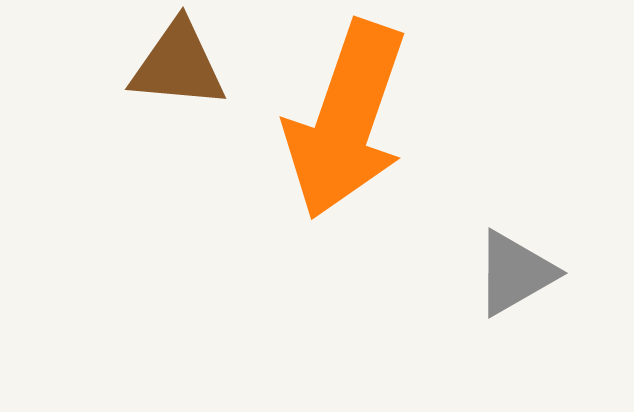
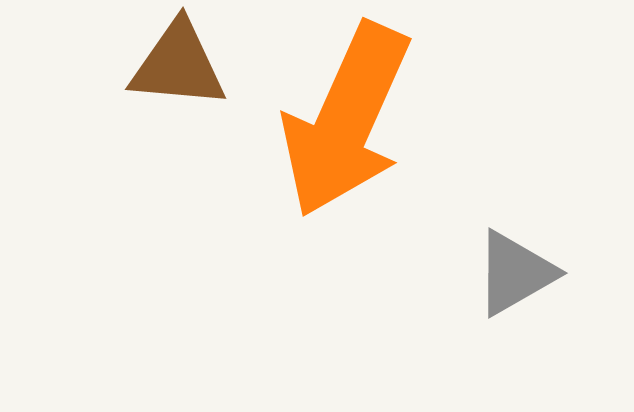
orange arrow: rotated 5 degrees clockwise
